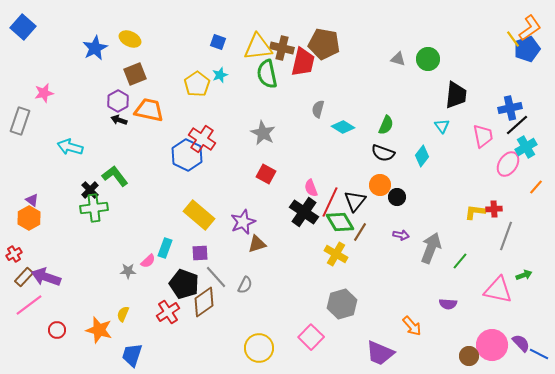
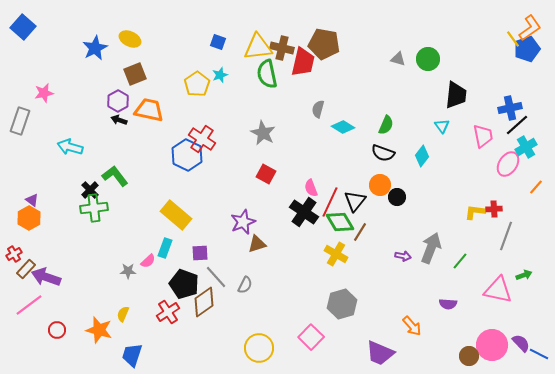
yellow rectangle at (199, 215): moved 23 px left
purple arrow at (401, 235): moved 2 px right, 21 px down
brown rectangle at (24, 277): moved 2 px right, 8 px up
